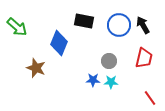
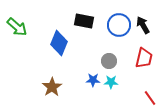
brown star: moved 16 px right, 19 px down; rotated 18 degrees clockwise
